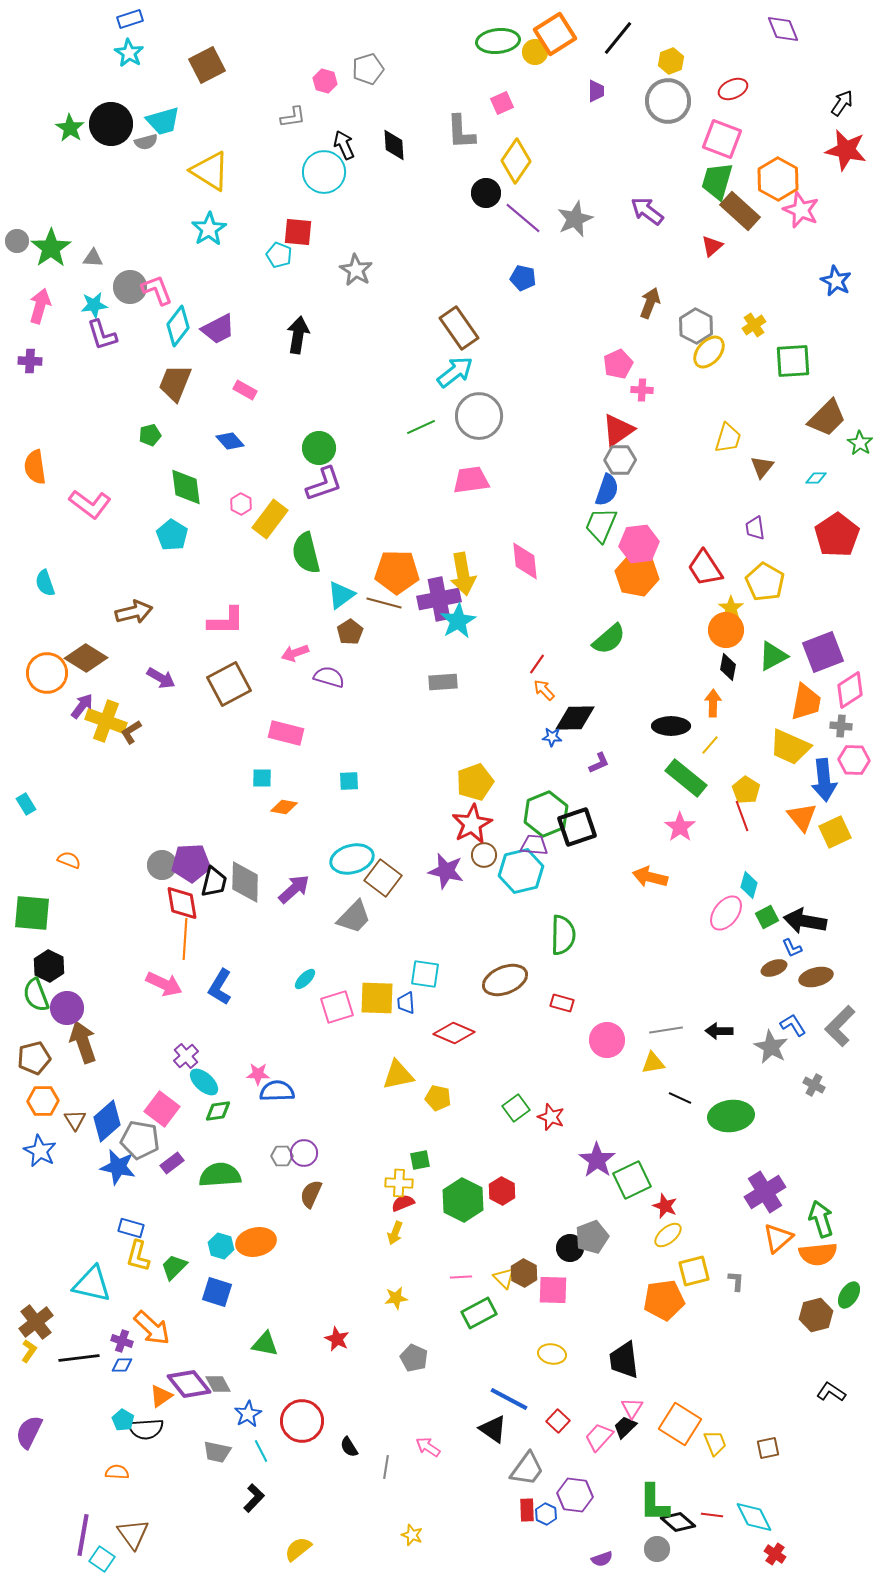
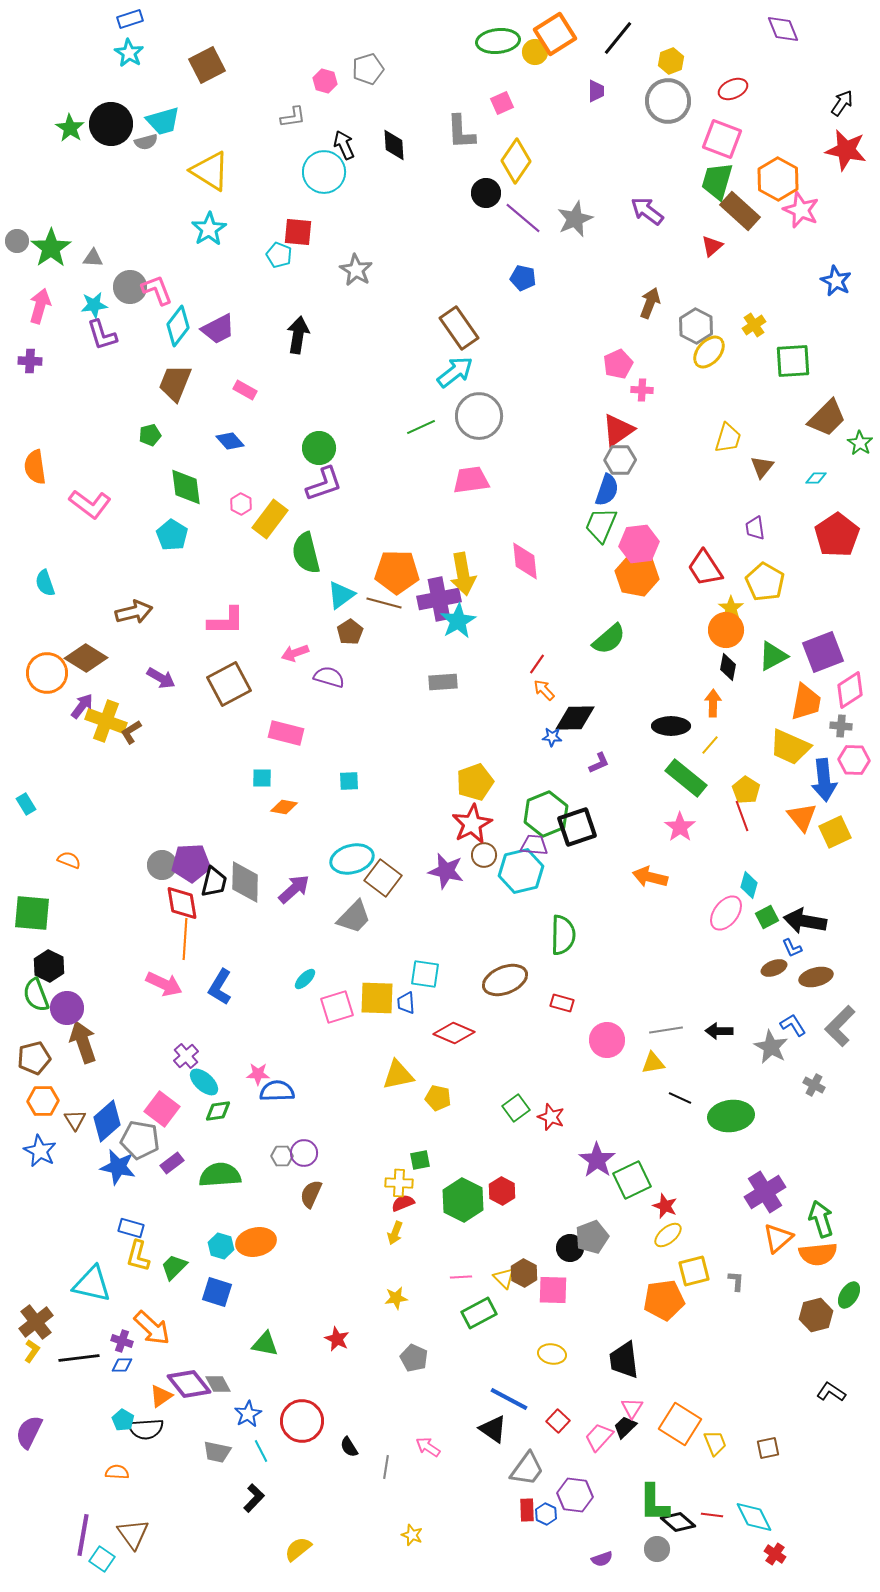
yellow L-shape at (29, 1351): moved 3 px right
